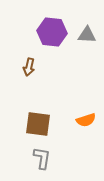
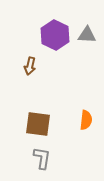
purple hexagon: moved 3 px right, 3 px down; rotated 20 degrees clockwise
brown arrow: moved 1 px right, 1 px up
orange semicircle: rotated 66 degrees counterclockwise
